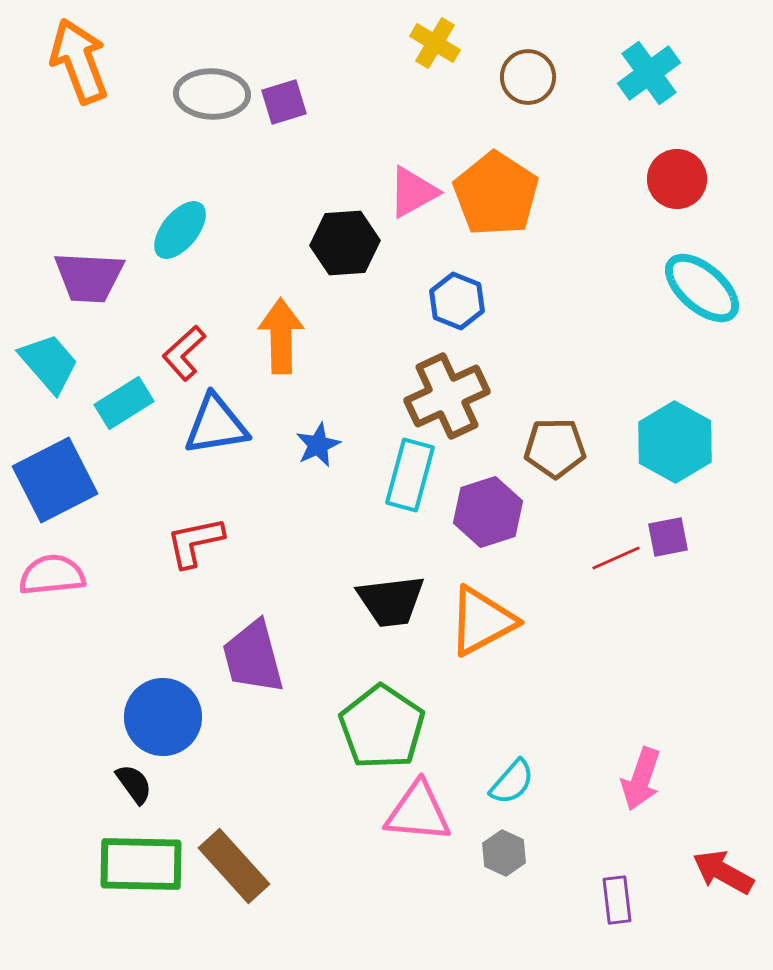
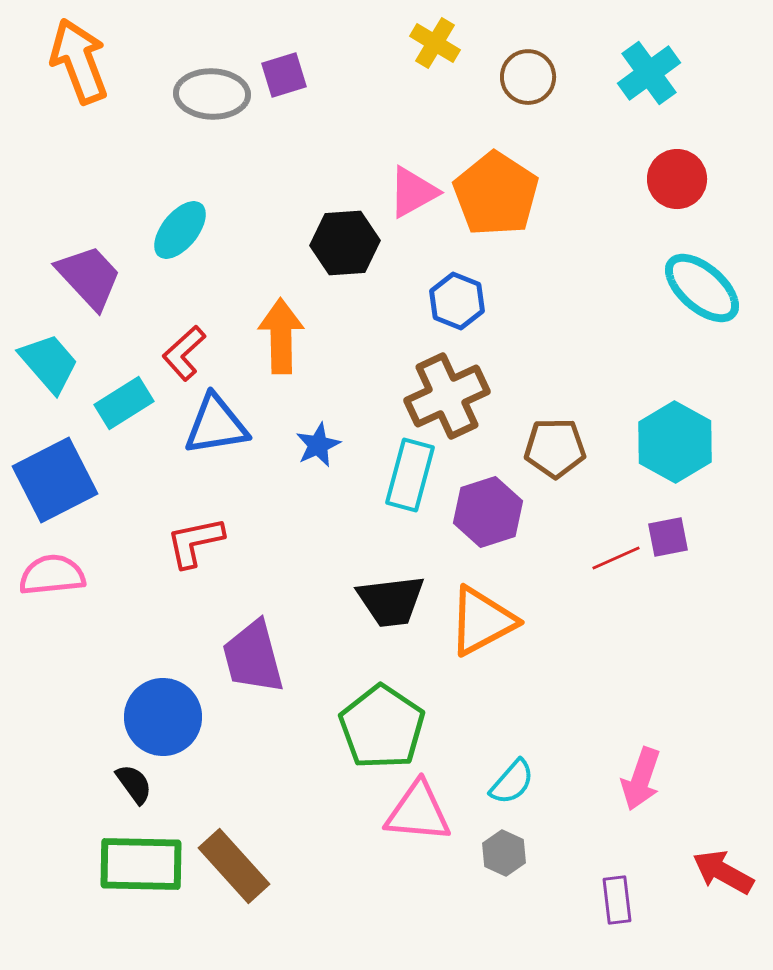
purple square at (284, 102): moved 27 px up
purple trapezoid at (89, 277): rotated 136 degrees counterclockwise
